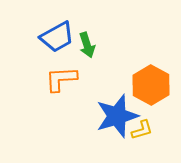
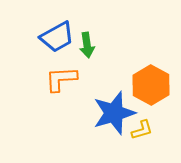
green arrow: rotated 10 degrees clockwise
blue star: moved 3 px left, 3 px up
